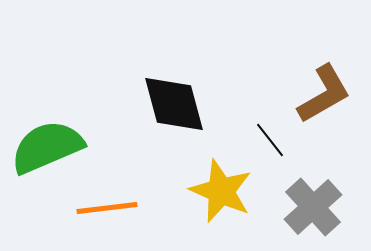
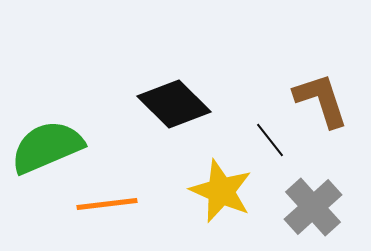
brown L-shape: moved 3 px left, 6 px down; rotated 78 degrees counterclockwise
black diamond: rotated 30 degrees counterclockwise
orange line: moved 4 px up
